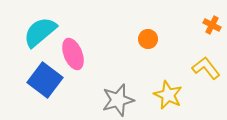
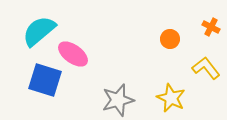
orange cross: moved 1 px left, 2 px down
cyan semicircle: moved 1 px left, 1 px up
orange circle: moved 22 px right
pink ellipse: rotated 32 degrees counterclockwise
blue square: rotated 20 degrees counterclockwise
yellow star: moved 3 px right, 3 px down
